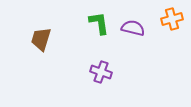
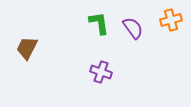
orange cross: moved 1 px left, 1 px down
purple semicircle: rotated 40 degrees clockwise
brown trapezoid: moved 14 px left, 9 px down; rotated 10 degrees clockwise
